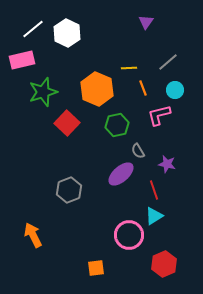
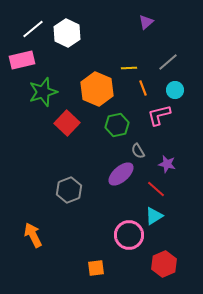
purple triangle: rotated 14 degrees clockwise
red line: moved 2 px right, 1 px up; rotated 30 degrees counterclockwise
